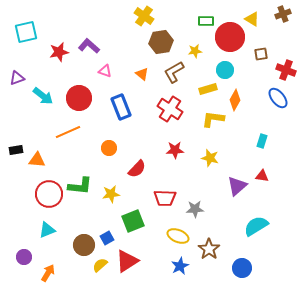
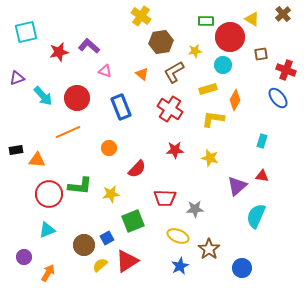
brown cross at (283, 14): rotated 21 degrees counterclockwise
yellow cross at (144, 16): moved 3 px left
cyan circle at (225, 70): moved 2 px left, 5 px up
cyan arrow at (43, 96): rotated 10 degrees clockwise
red circle at (79, 98): moved 2 px left
cyan semicircle at (256, 226): moved 10 px up; rotated 35 degrees counterclockwise
